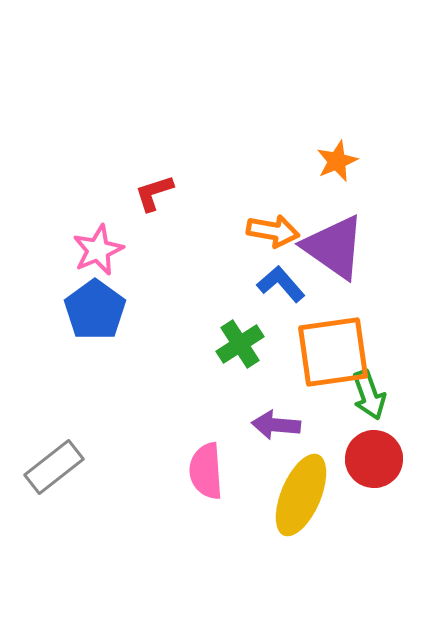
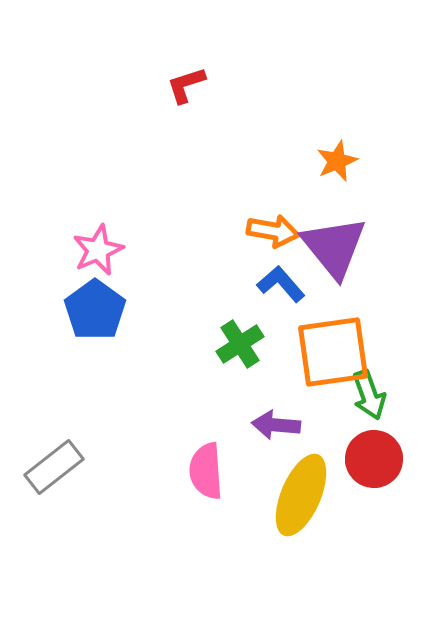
red L-shape: moved 32 px right, 108 px up
purple triangle: rotated 16 degrees clockwise
